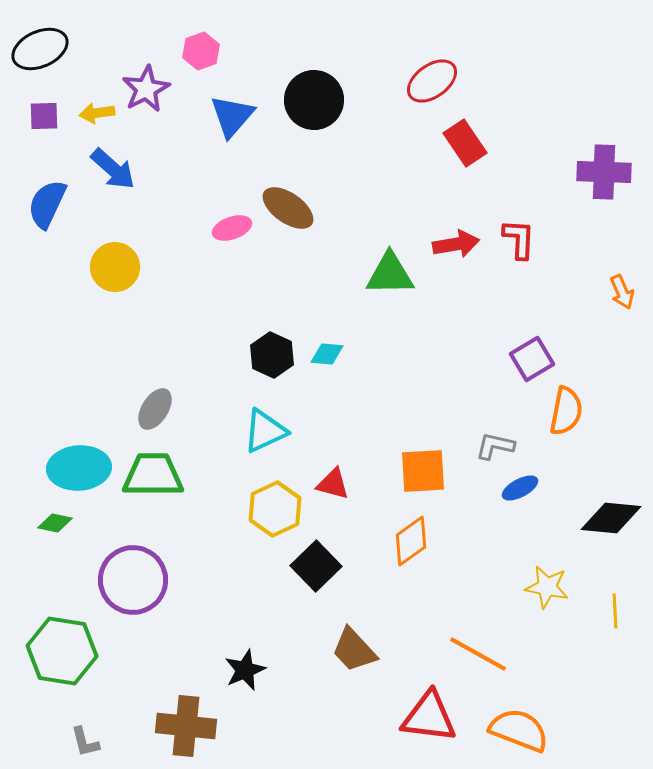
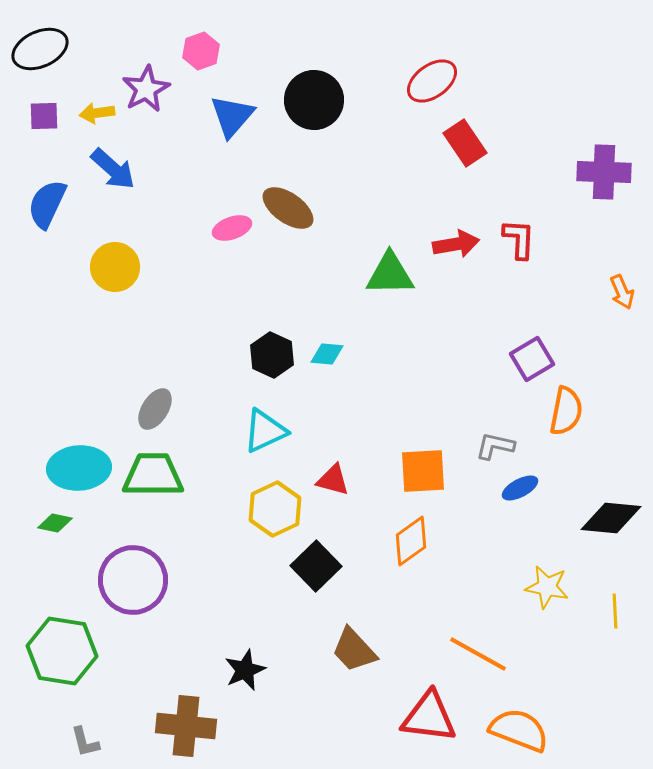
red triangle at (333, 484): moved 4 px up
